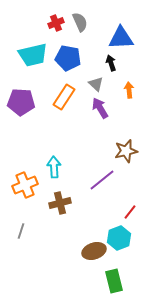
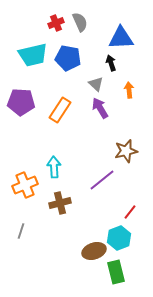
orange rectangle: moved 4 px left, 13 px down
green rectangle: moved 2 px right, 9 px up
